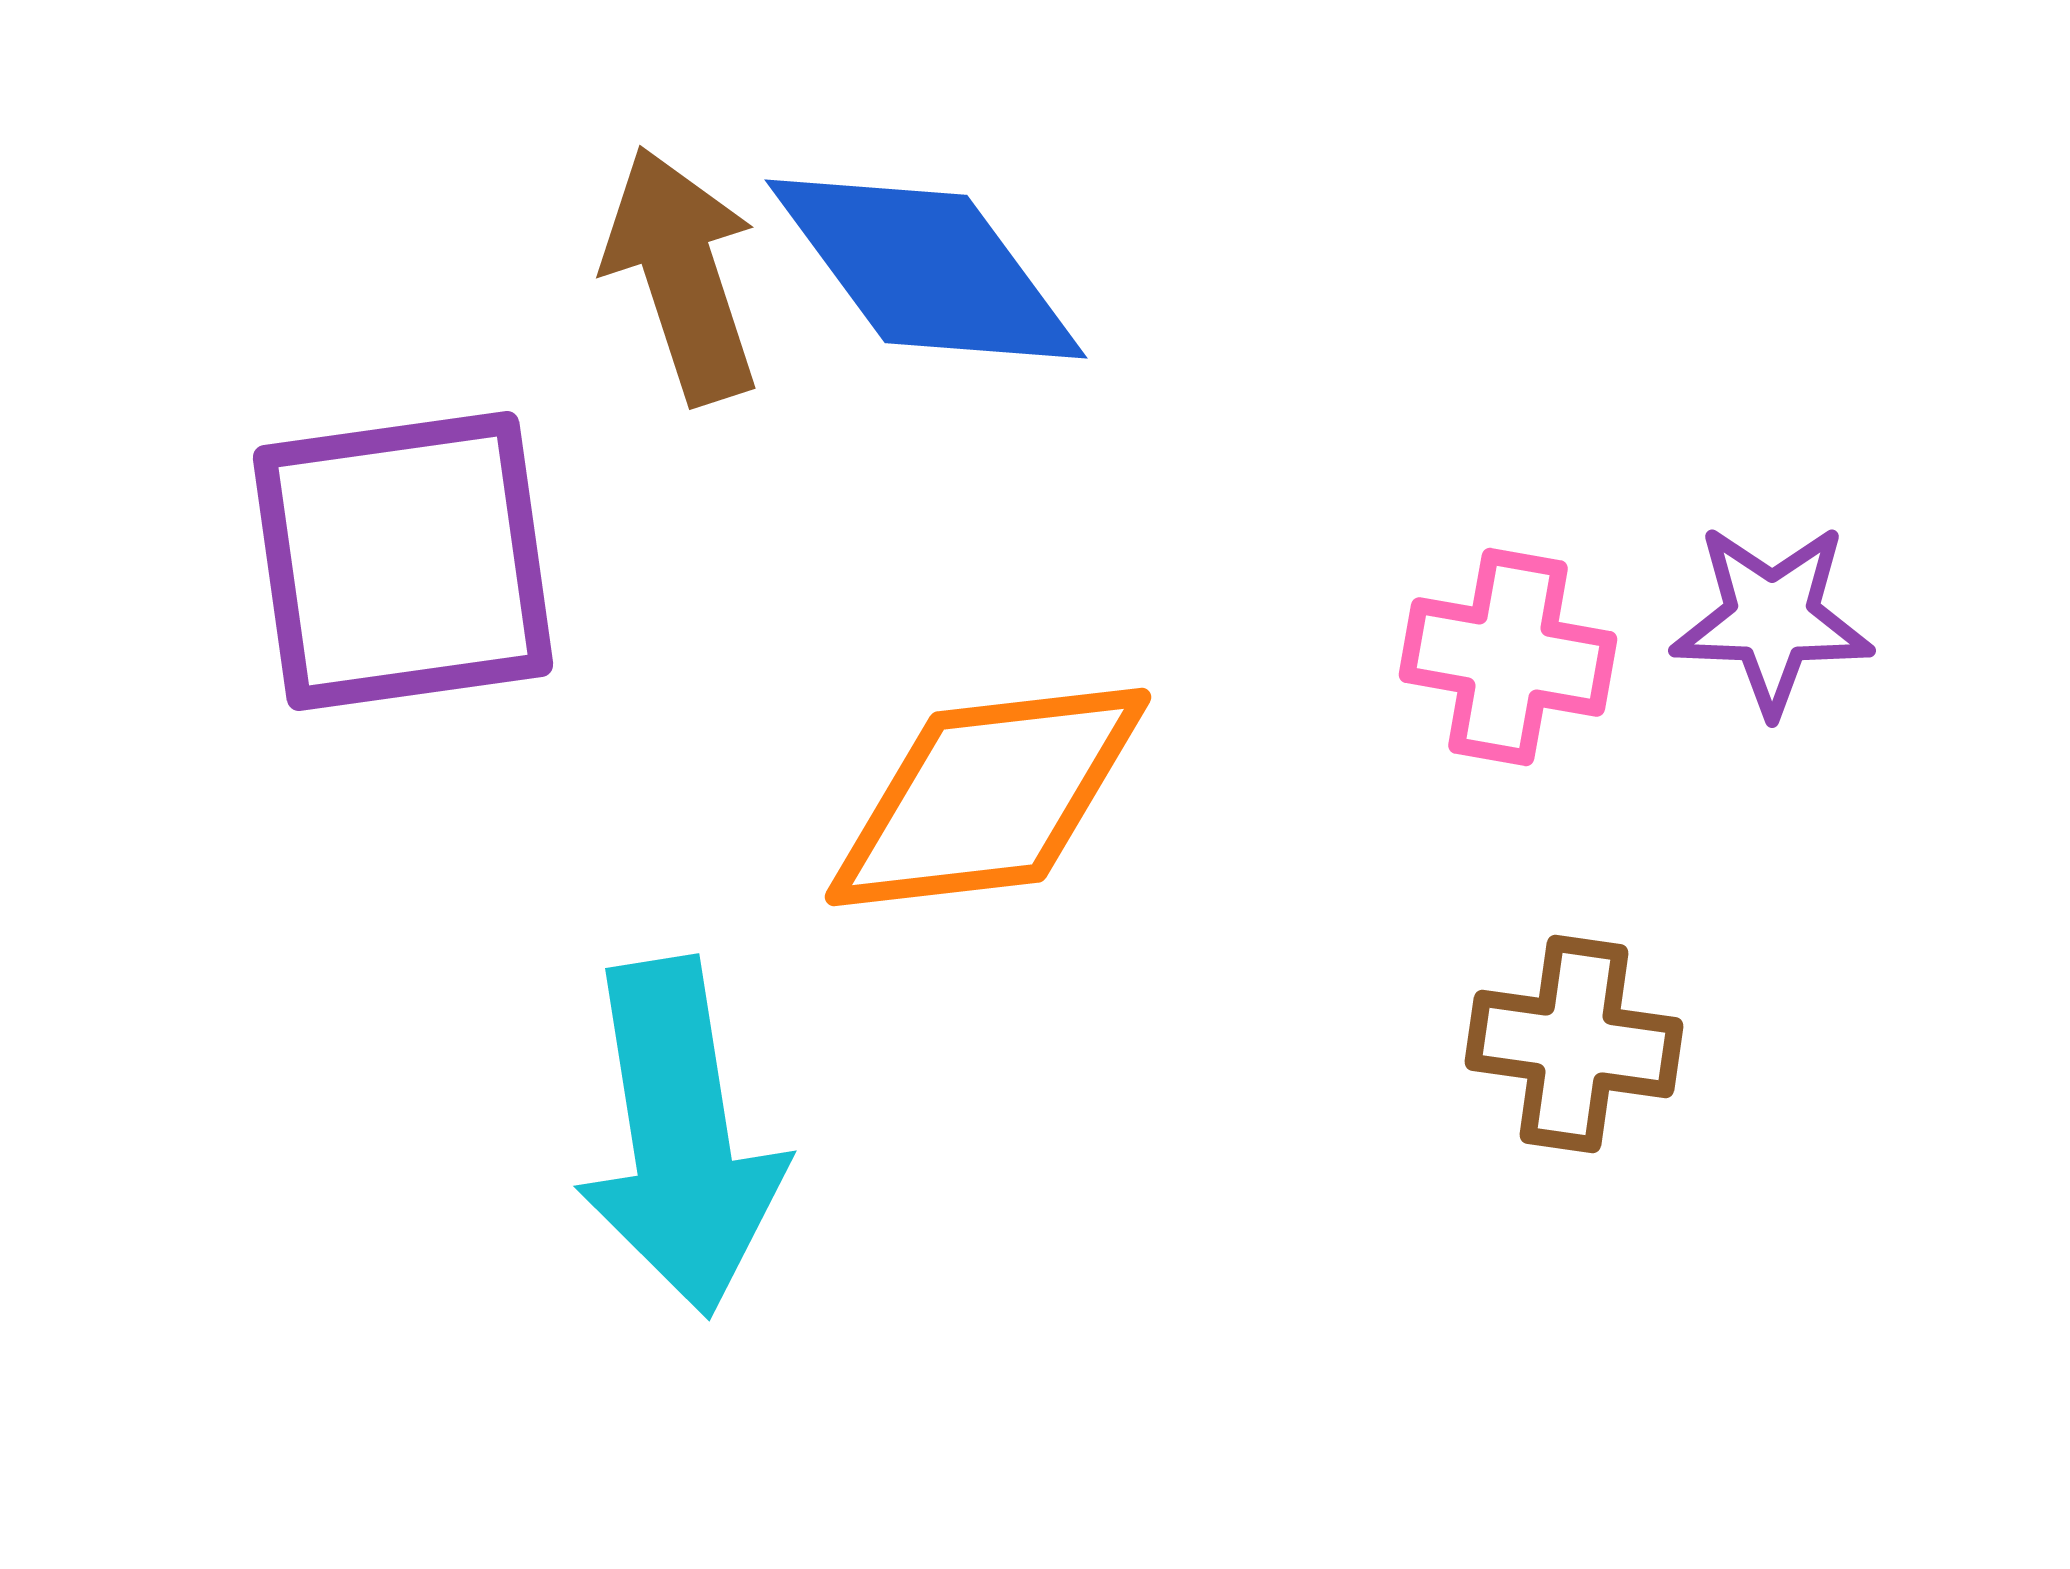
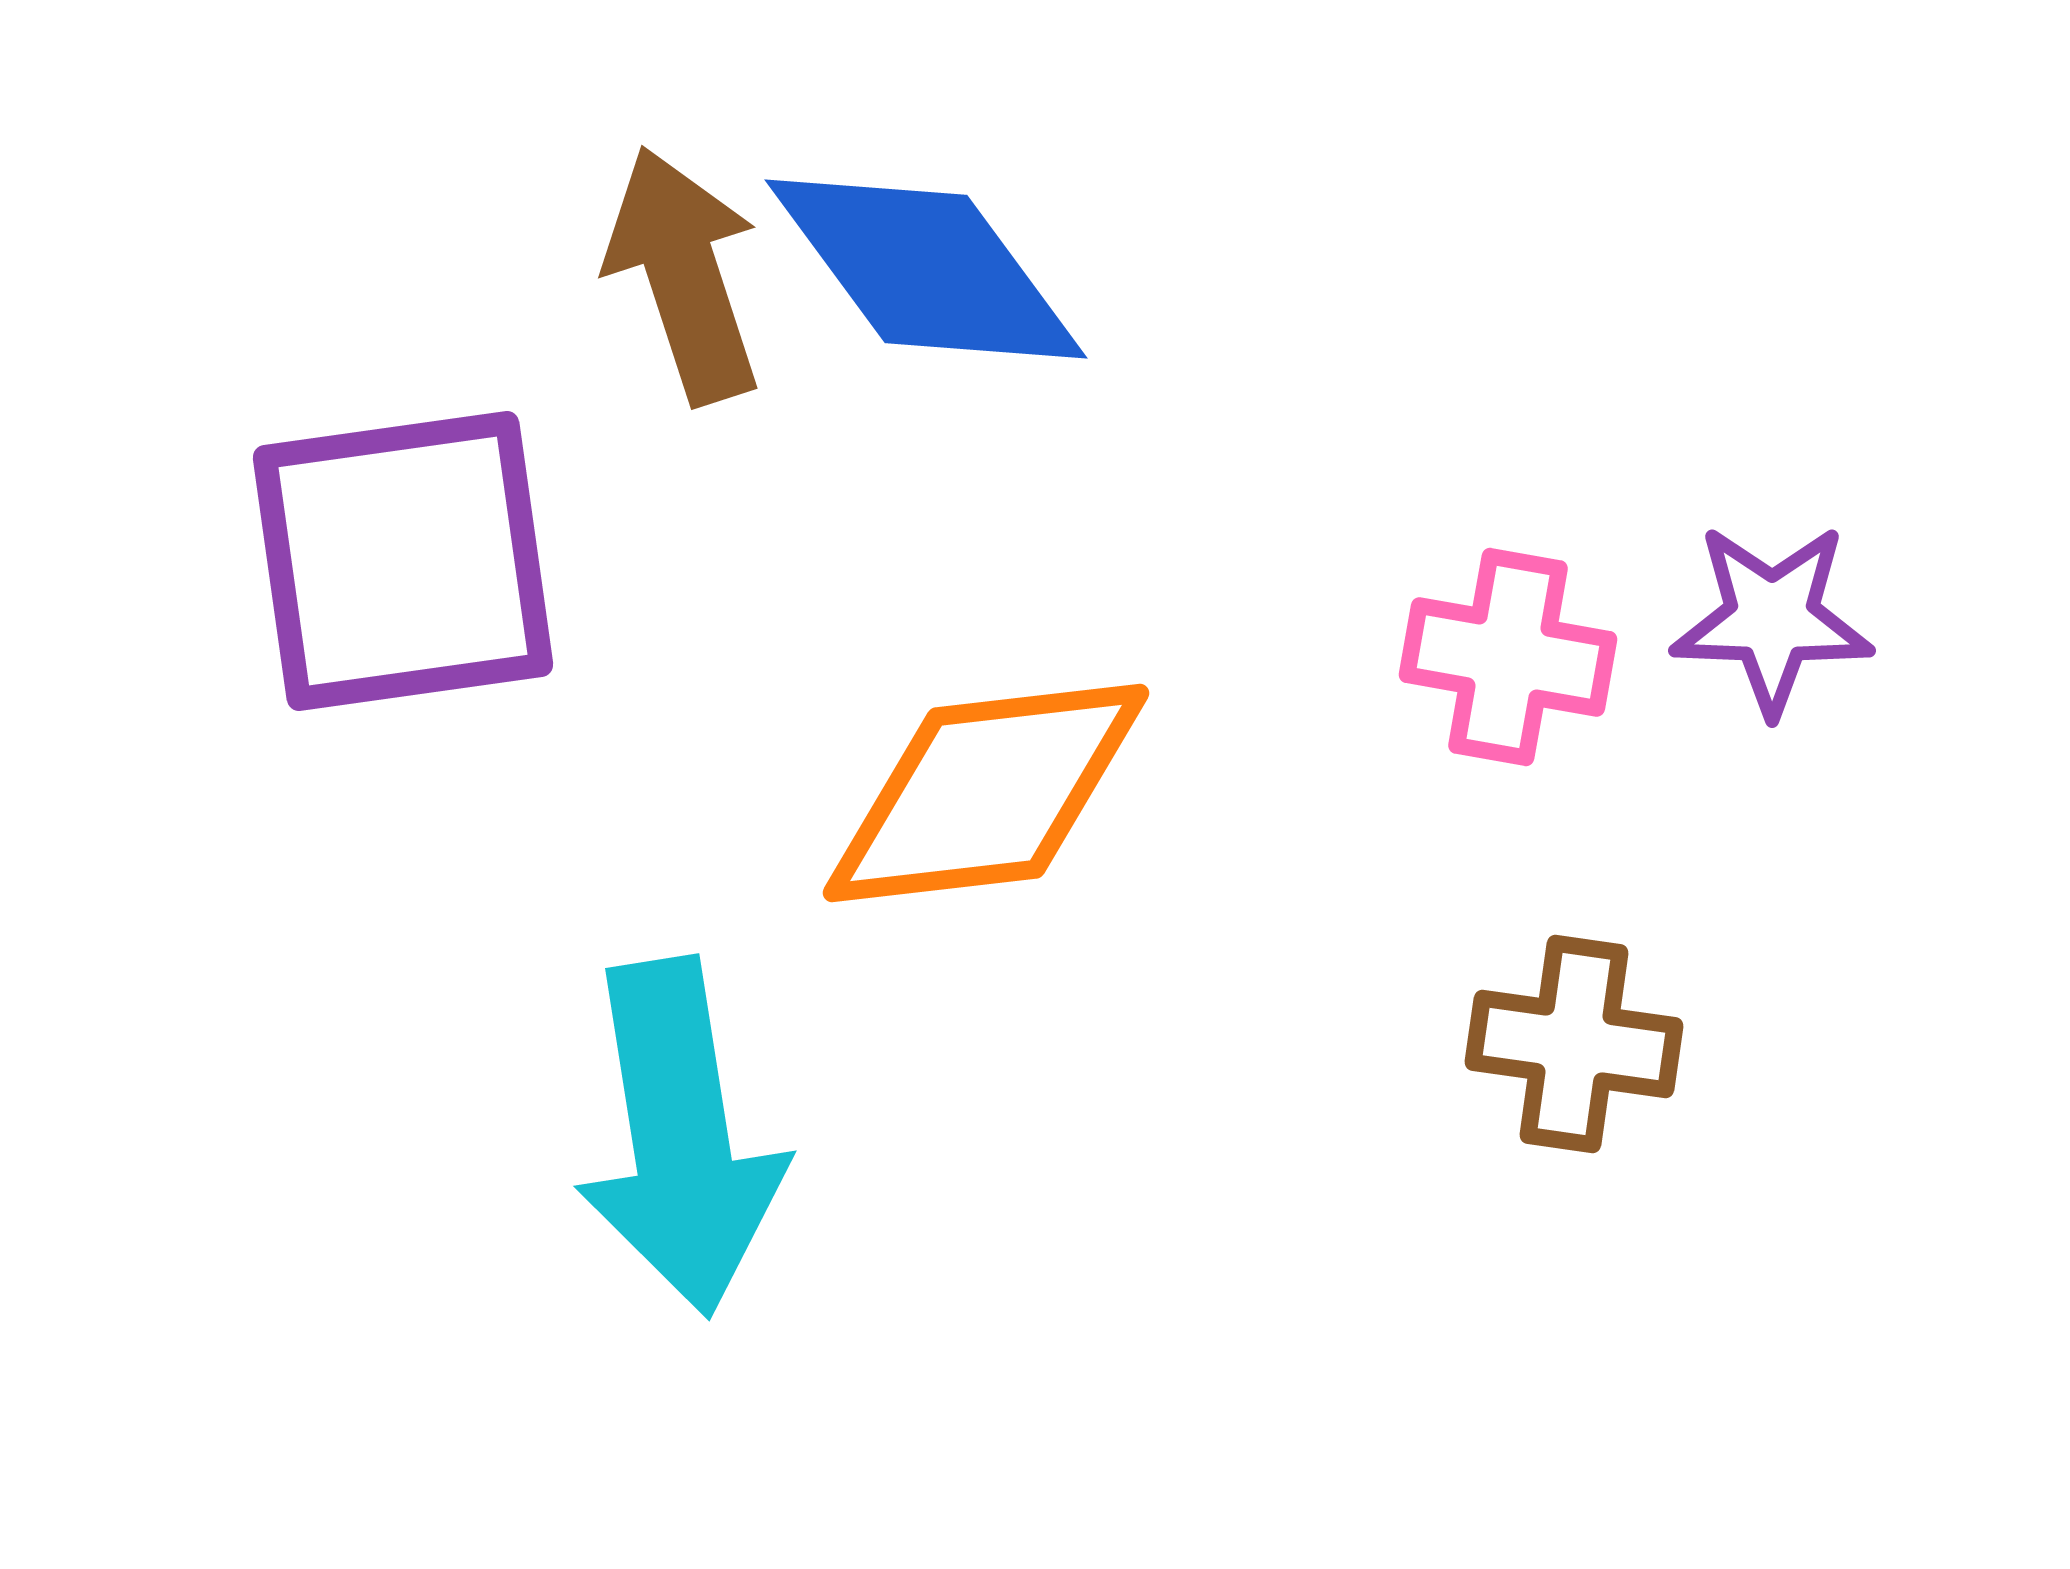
brown arrow: moved 2 px right
orange diamond: moved 2 px left, 4 px up
